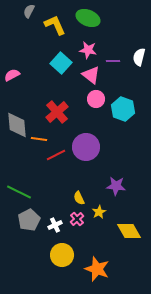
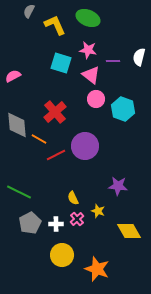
cyan square: rotated 25 degrees counterclockwise
pink semicircle: moved 1 px right, 1 px down
red cross: moved 2 px left
orange line: rotated 21 degrees clockwise
purple circle: moved 1 px left, 1 px up
purple star: moved 2 px right
yellow semicircle: moved 6 px left
yellow star: moved 1 px left, 1 px up; rotated 24 degrees counterclockwise
gray pentagon: moved 1 px right, 3 px down
white cross: moved 1 px right, 1 px up; rotated 24 degrees clockwise
